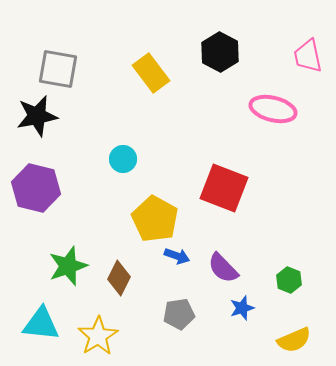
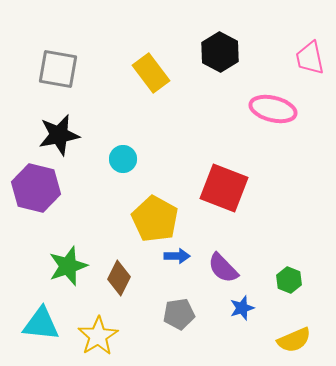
pink trapezoid: moved 2 px right, 2 px down
black star: moved 22 px right, 19 px down
blue arrow: rotated 20 degrees counterclockwise
